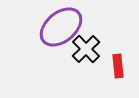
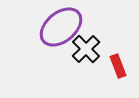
red rectangle: rotated 15 degrees counterclockwise
